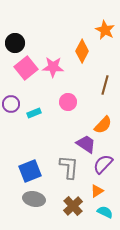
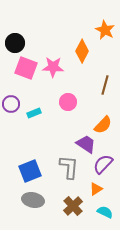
pink square: rotated 30 degrees counterclockwise
orange triangle: moved 1 px left, 2 px up
gray ellipse: moved 1 px left, 1 px down
